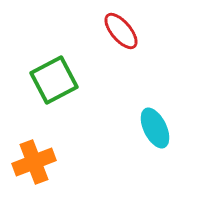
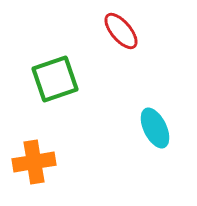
green square: moved 1 px right, 1 px up; rotated 9 degrees clockwise
orange cross: rotated 12 degrees clockwise
